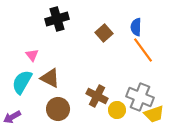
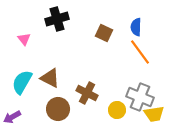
brown square: rotated 24 degrees counterclockwise
orange line: moved 3 px left, 2 px down
pink triangle: moved 8 px left, 16 px up
brown cross: moved 10 px left, 3 px up
yellow trapezoid: rotated 10 degrees clockwise
